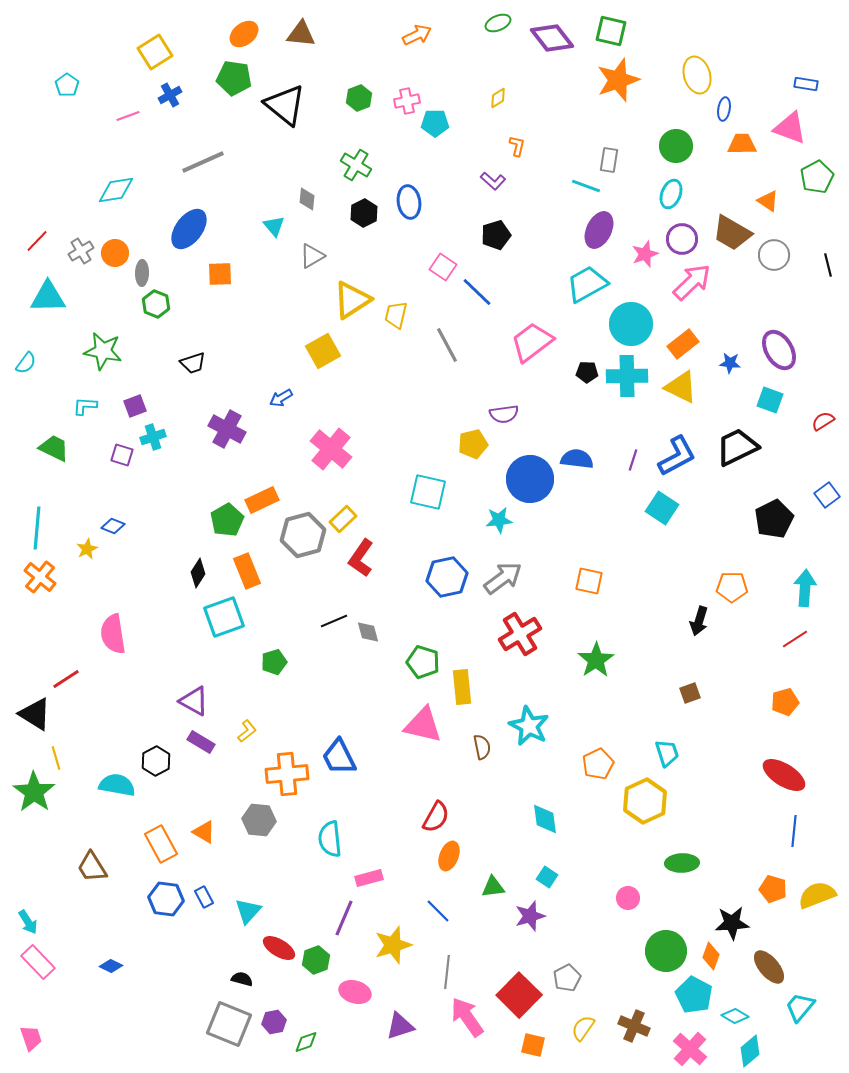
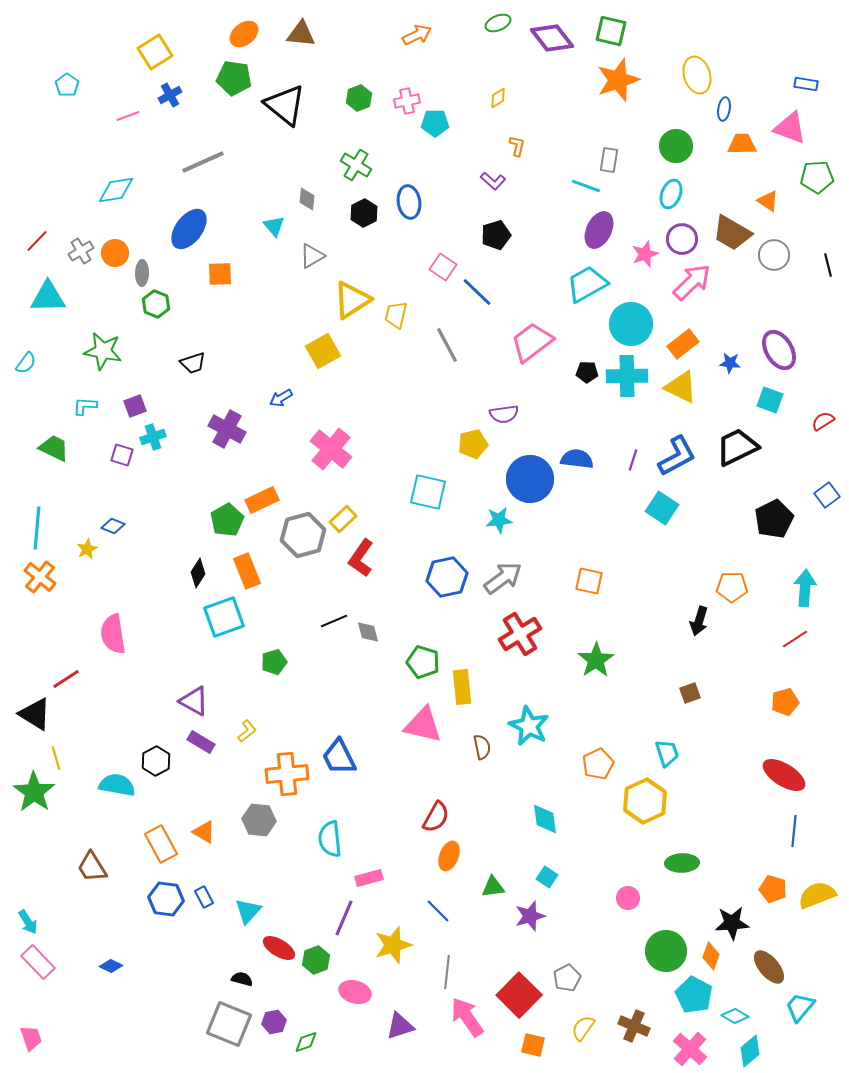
green pentagon at (817, 177): rotated 24 degrees clockwise
